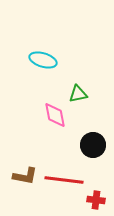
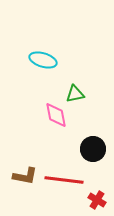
green triangle: moved 3 px left
pink diamond: moved 1 px right
black circle: moved 4 px down
red cross: moved 1 px right; rotated 24 degrees clockwise
